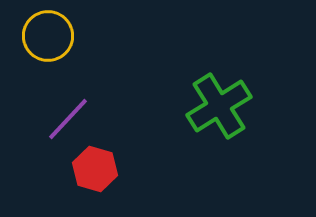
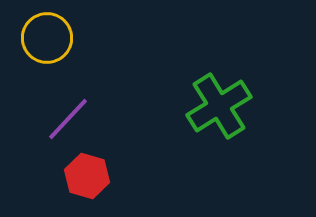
yellow circle: moved 1 px left, 2 px down
red hexagon: moved 8 px left, 7 px down
